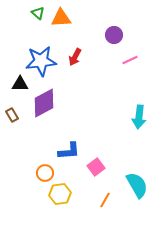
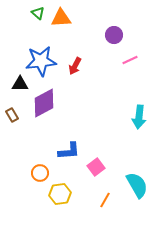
red arrow: moved 9 px down
orange circle: moved 5 px left
